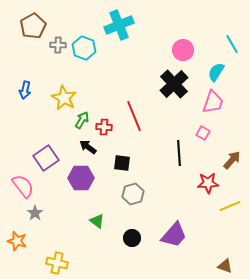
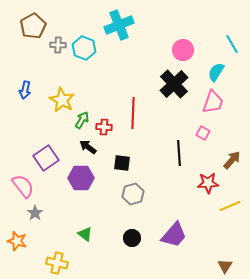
yellow star: moved 2 px left, 2 px down
red line: moved 1 px left, 3 px up; rotated 24 degrees clockwise
green triangle: moved 12 px left, 13 px down
brown triangle: rotated 42 degrees clockwise
